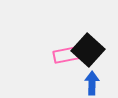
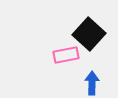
black square: moved 1 px right, 16 px up
